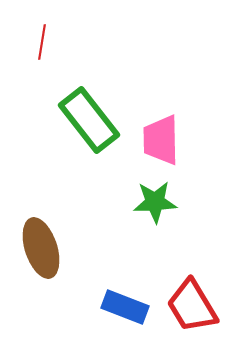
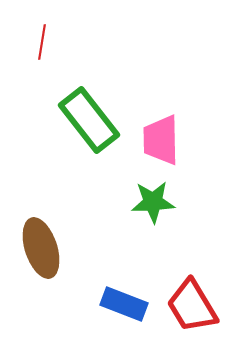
green star: moved 2 px left
blue rectangle: moved 1 px left, 3 px up
